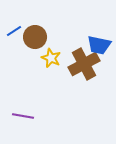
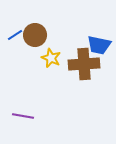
blue line: moved 1 px right, 4 px down
brown circle: moved 2 px up
brown cross: rotated 24 degrees clockwise
